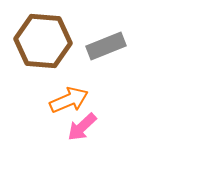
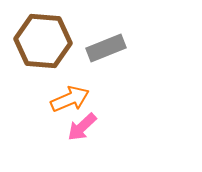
gray rectangle: moved 2 px down
orange arrow: moved 1 px right, 1 px up
